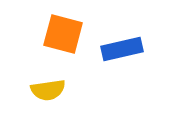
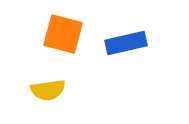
blue rectangle: moved 4 px right, 6 px up
